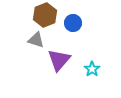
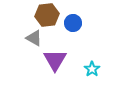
brown hexagon: moved 2 px right; rotated 15 degrees clockwise
gray triangle: moved 2 px left, 2 px up; rotated 12 degrees clockwise
purple triangle: moved 4 px left; rotated 10 degrees counterclockwise
